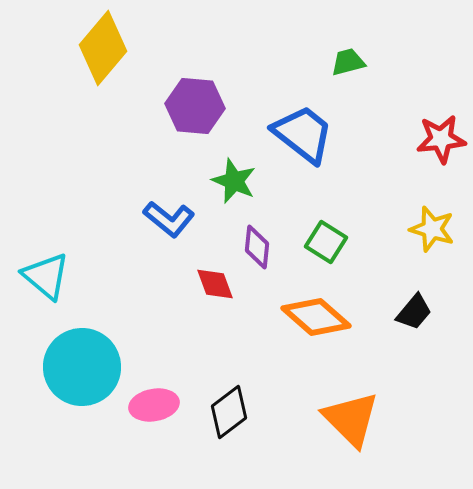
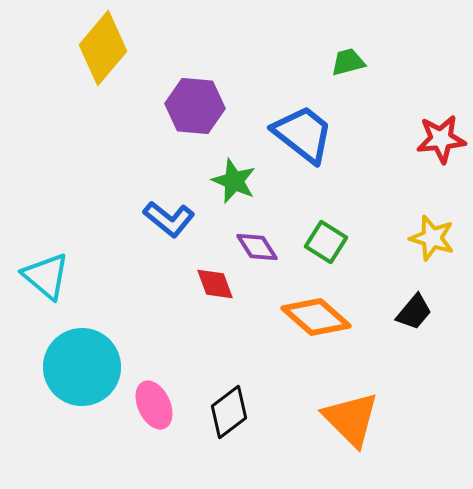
yellow star: moved 9 px down
purple diamond: rotated 39 degrees counterclockwise
pink ellipse: rotated 75 degrees clockwise
